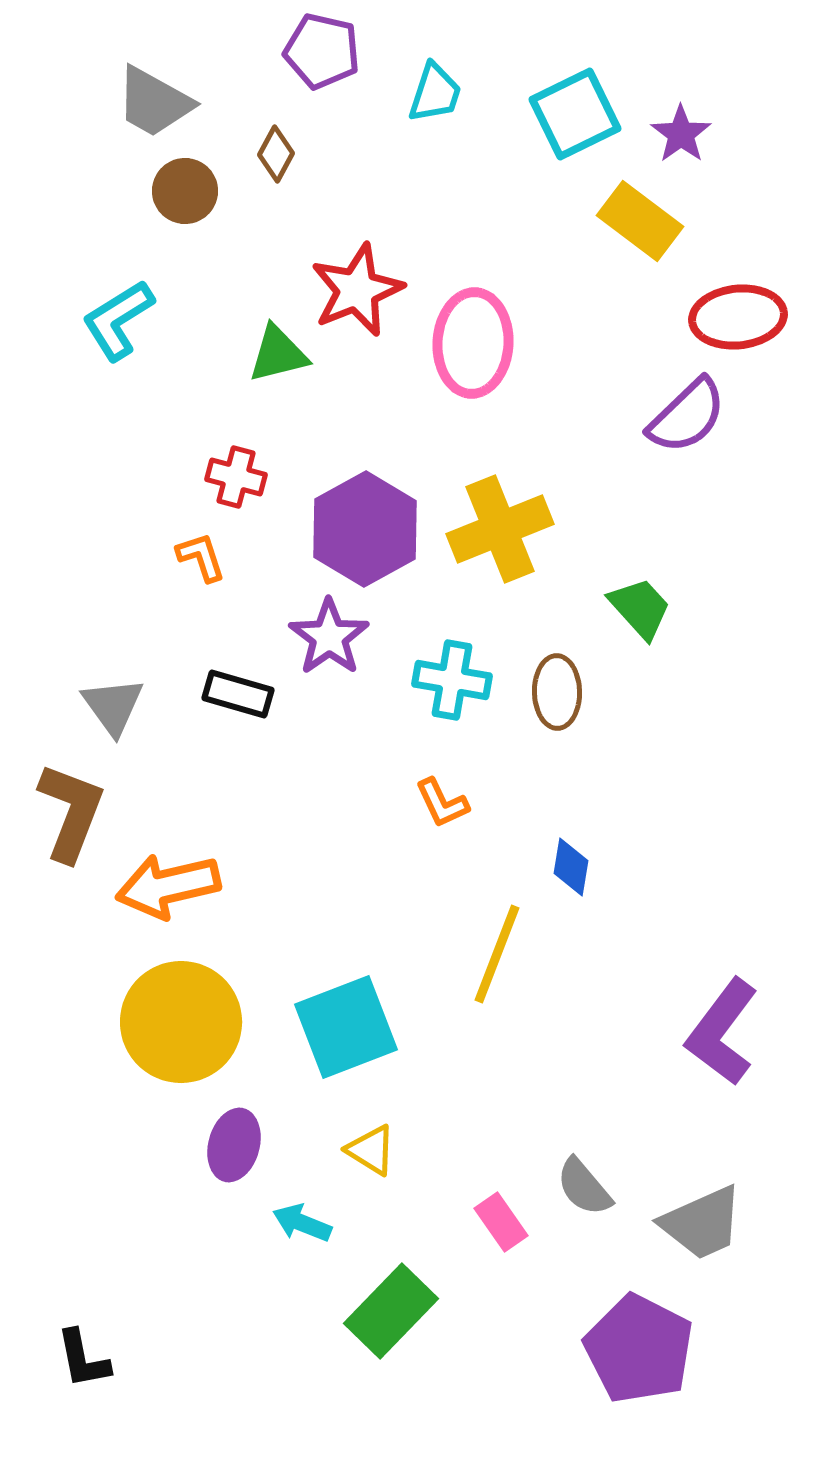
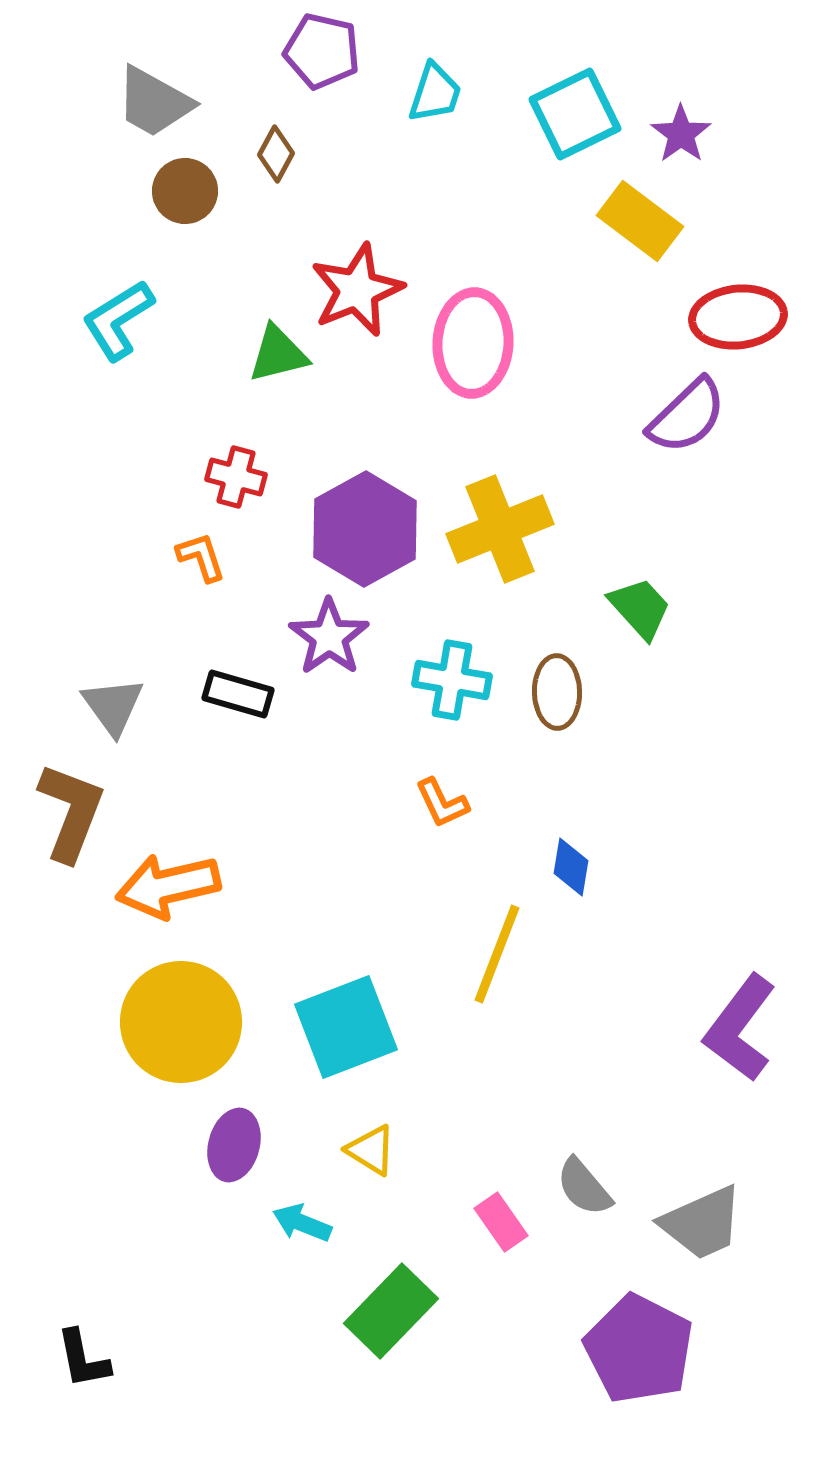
purple L-shape at (722, 1032): moved 18 px right, 4 px up
